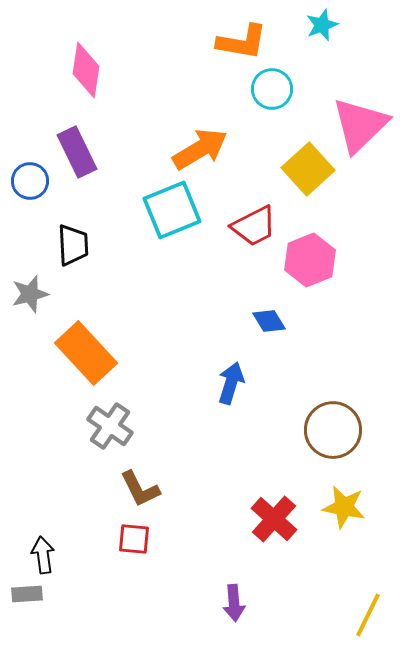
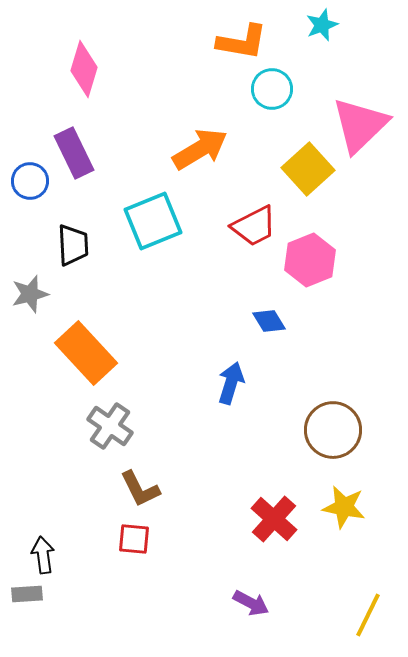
pink diamond: moved 2 px left, 1 px up; rotated 8 degrees clockwise
purple rectangle: moved 3 px left, 1 px down
cyan square: moved 19 px left, 11 px down
purple arrow: moved 17 px right; rotated 57 degrees counterclockwise
